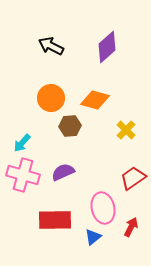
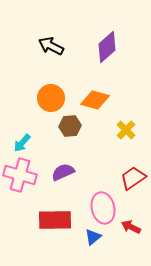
pink cross: moved 3 px left
red arrow: rotated 90 degrees counterclockwise
